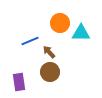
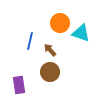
cyan triangle: rotated 18 degrees clockwise
blue line: rotated 54 degrees counterclockwise
brown arrow: moved 1 px right, 2 px up
purple rectangle: moved 3 px down
